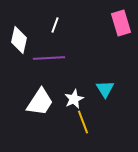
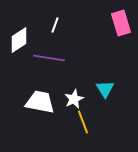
white diamond: rotated 44 degrees clockwise
purple line: rotated 12 degrees clockwise
white trapezoid: rotated 112 degrees counterclockwise
